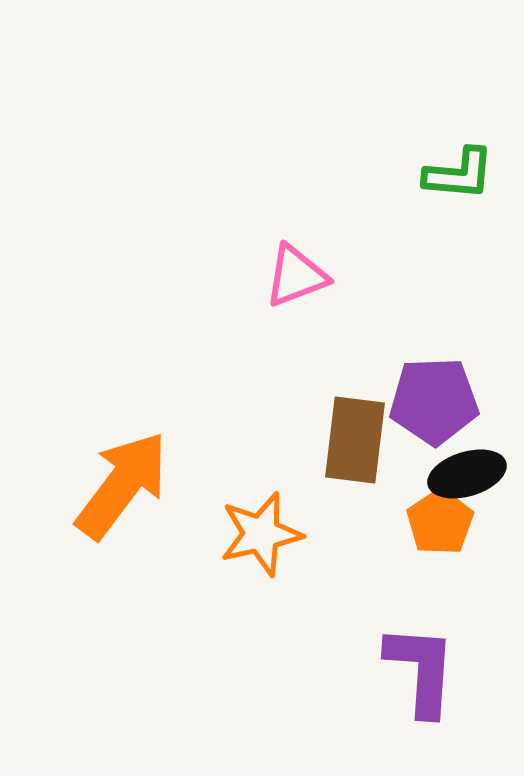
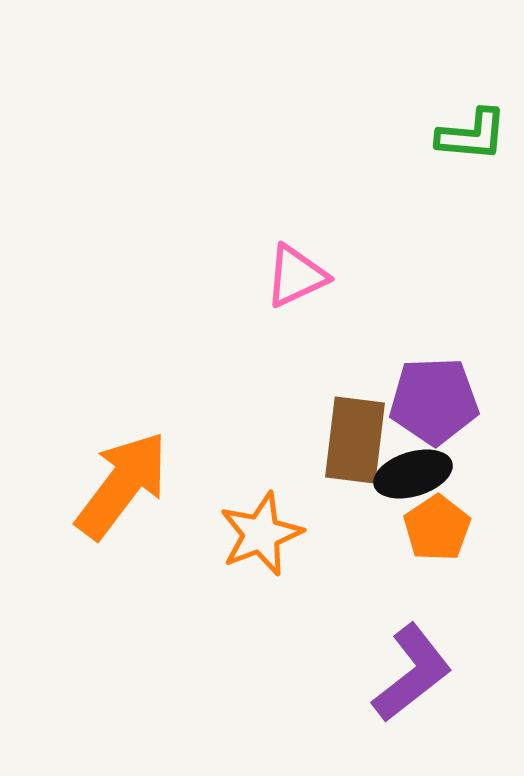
green L-shape: moved 13 px right, 39 px up
pink triangle: rotated 4 degrees counterclockwise
black ellipse: moved 54 px left
orange pentagon: moved 3 px left, 6 px down
orange star: rotated 8 degrees counterclockwise
purple L-shape: moved 9 px left, 3 px down; rotated 48 degrees clockwise
